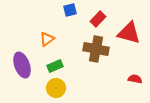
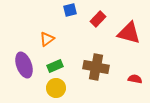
brown cross: moved 18 px down
purple ellipse: moved 2 px right
